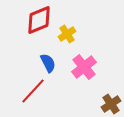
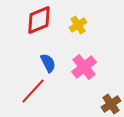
yellow cross: moved 11 px right, 9 px up
